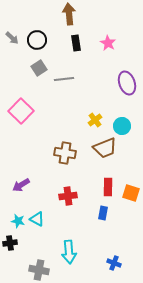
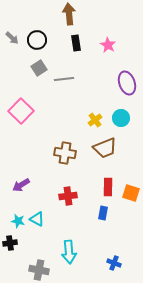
pink star: moved 2 px down
cyan circle: moved 1 px left, 8 px up
